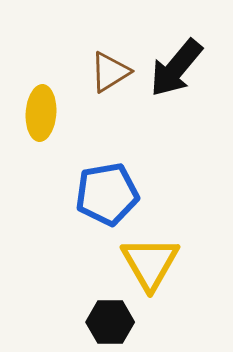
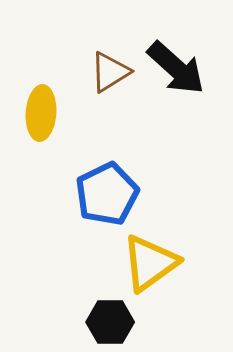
black arrow: rotated 88 degrees counterclockwise
blue pentagon: rotated 16 degrees counterclockwise
yellow triangle: rotated 24 degrees clockwise
